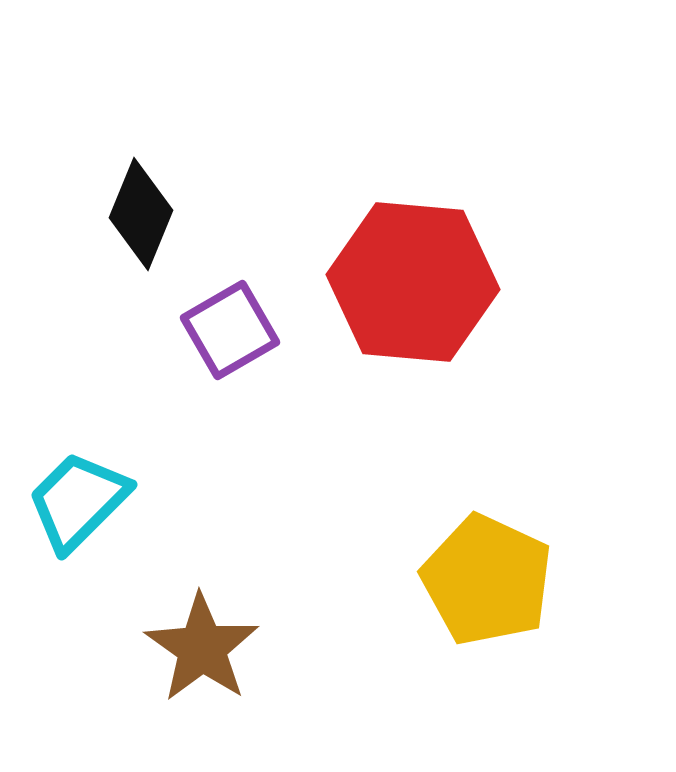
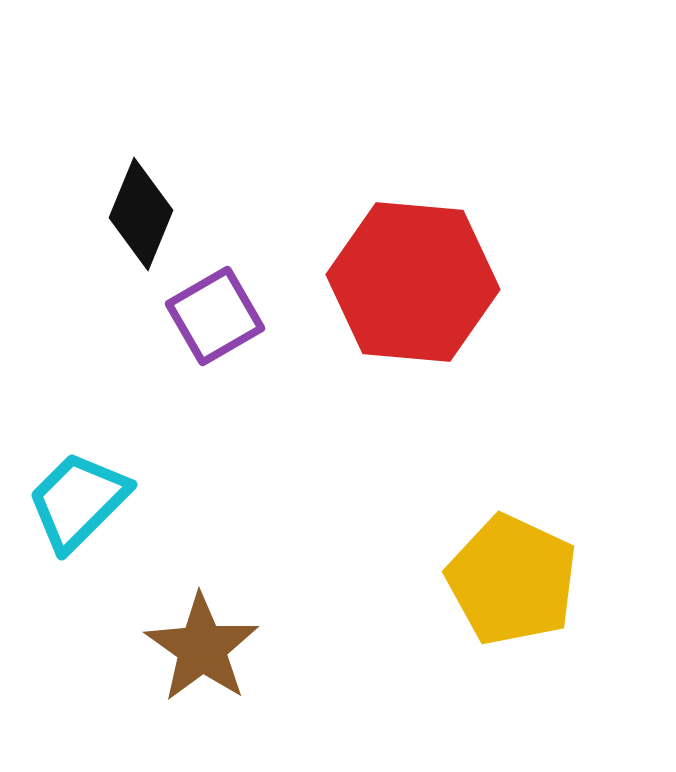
purple square: moved 15 px left, 14 px up
yellow pentagon: moved 25 px right
